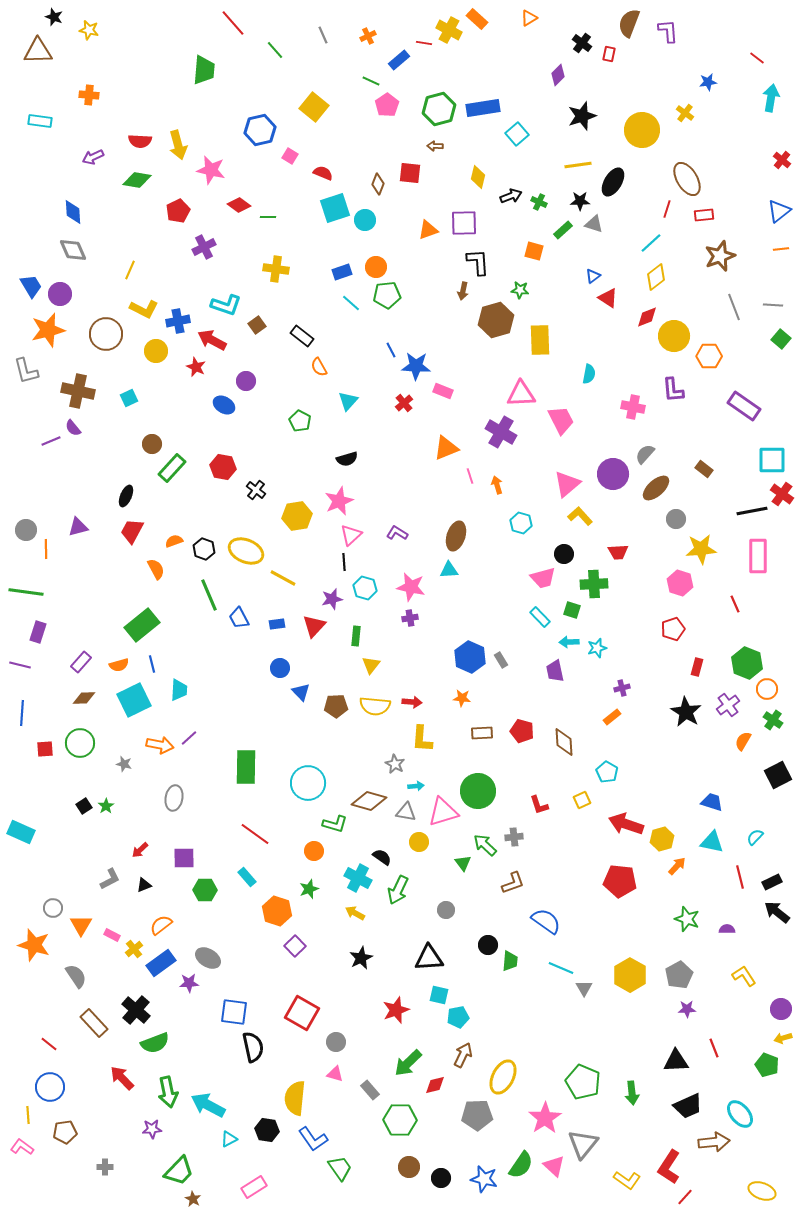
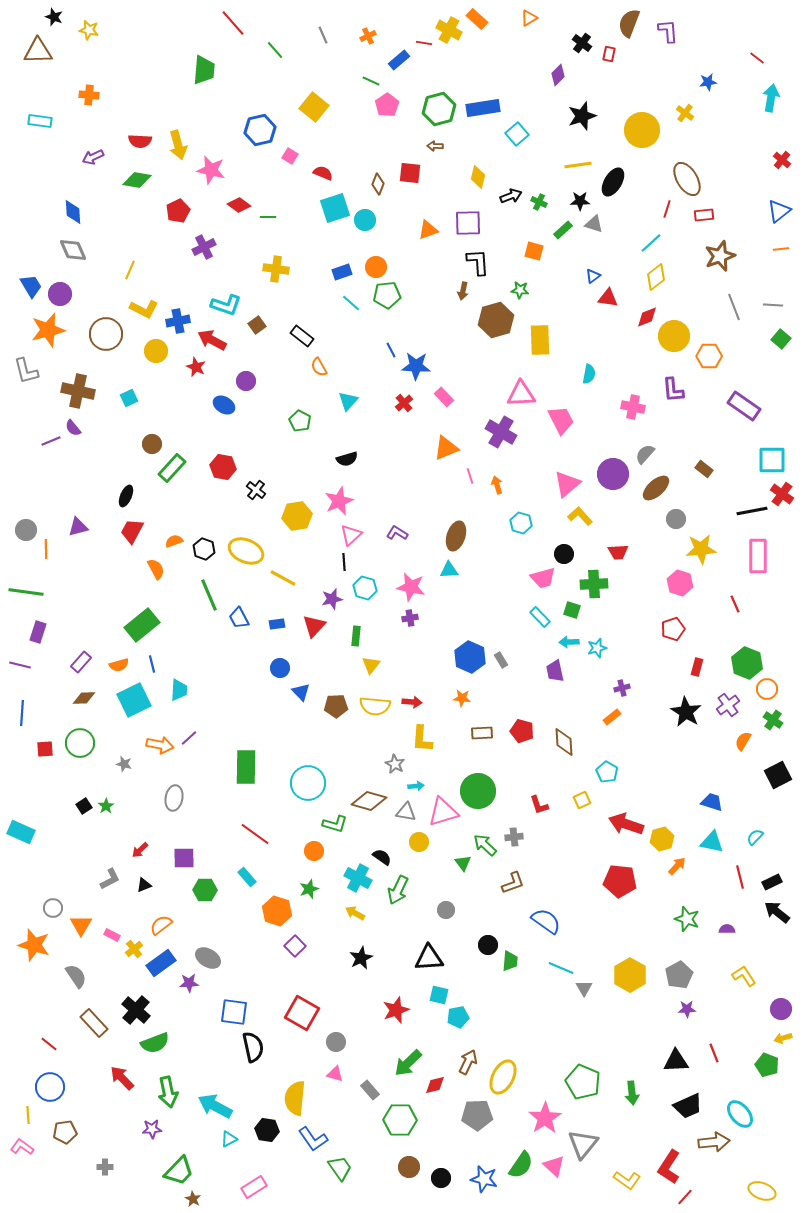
purple square at (464, 223): moved 4 px right
red triangle at (608, 298): rotated 25 degrees counterclockwise
pink rectangle at (443, 391): moved 1 px right, 6 px down; rotated 24 degrees clockwise
red line at (714, 1048): moved 5 px down
brown arrow at (463, 1055): moved 5 px right, 7 px down
cyan arrow at (208, 1105): moved 7 px right, 1 px down
